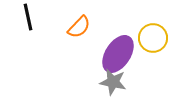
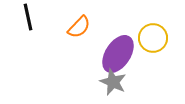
gray star: rotated 12 degrees clockwise
